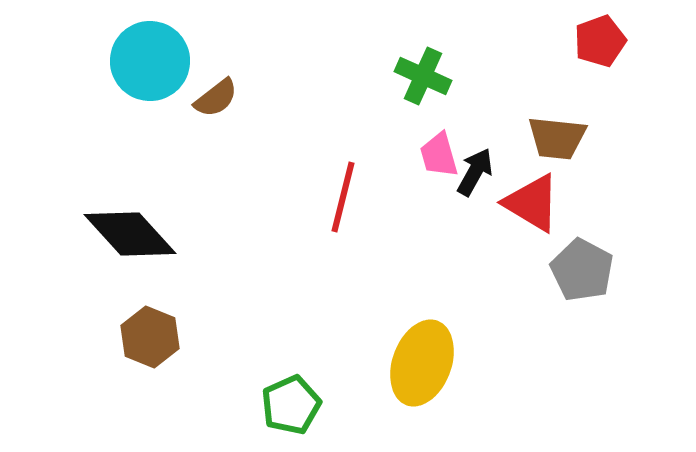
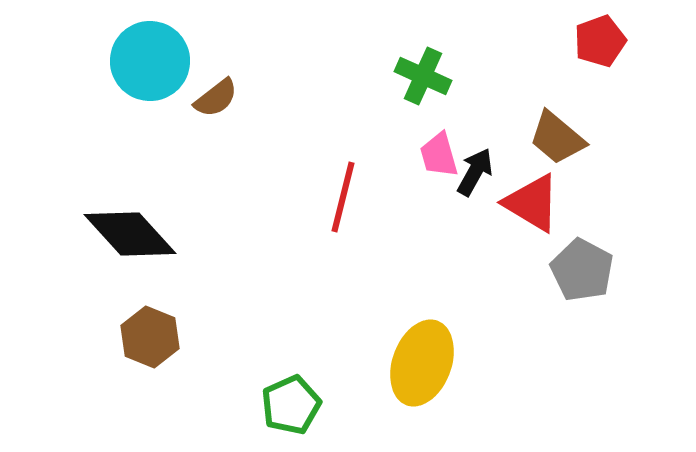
brown trapezoid: rotated 34 degrees clockwise
